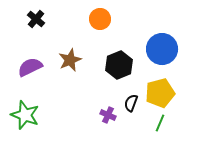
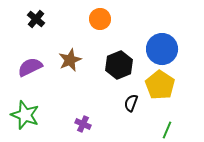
yellow pentagon: moved 8 px up; rotated 24 degrees counterclockwise
purple cross: moved 25 px left, 9 px down
green line: moved 7 px right, 7 px down
